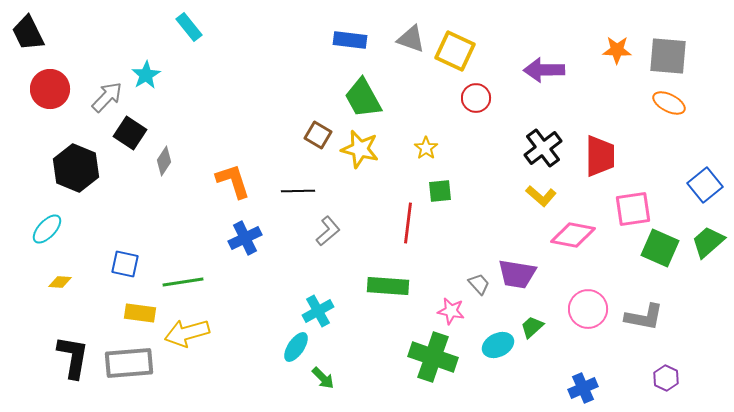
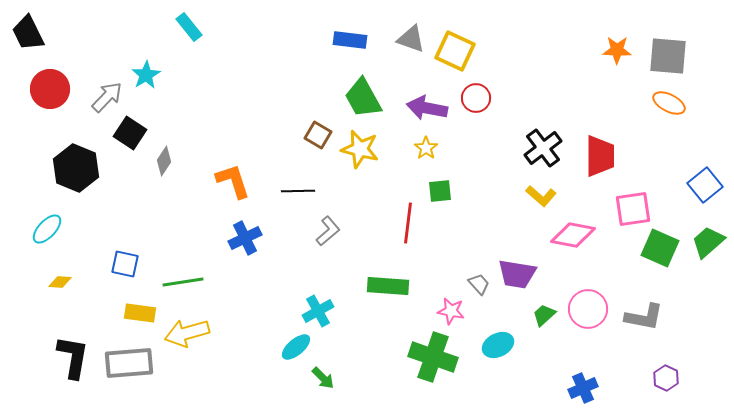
purple arrow at (544, 70): moved 117 px left, 38 px down; rotated 12 degrees clockwise
green trapezoid at (532, 327): moved 12 px right, 12 px up
cyan ellipse at (296, 347): rotated 16 degrees clockwise
